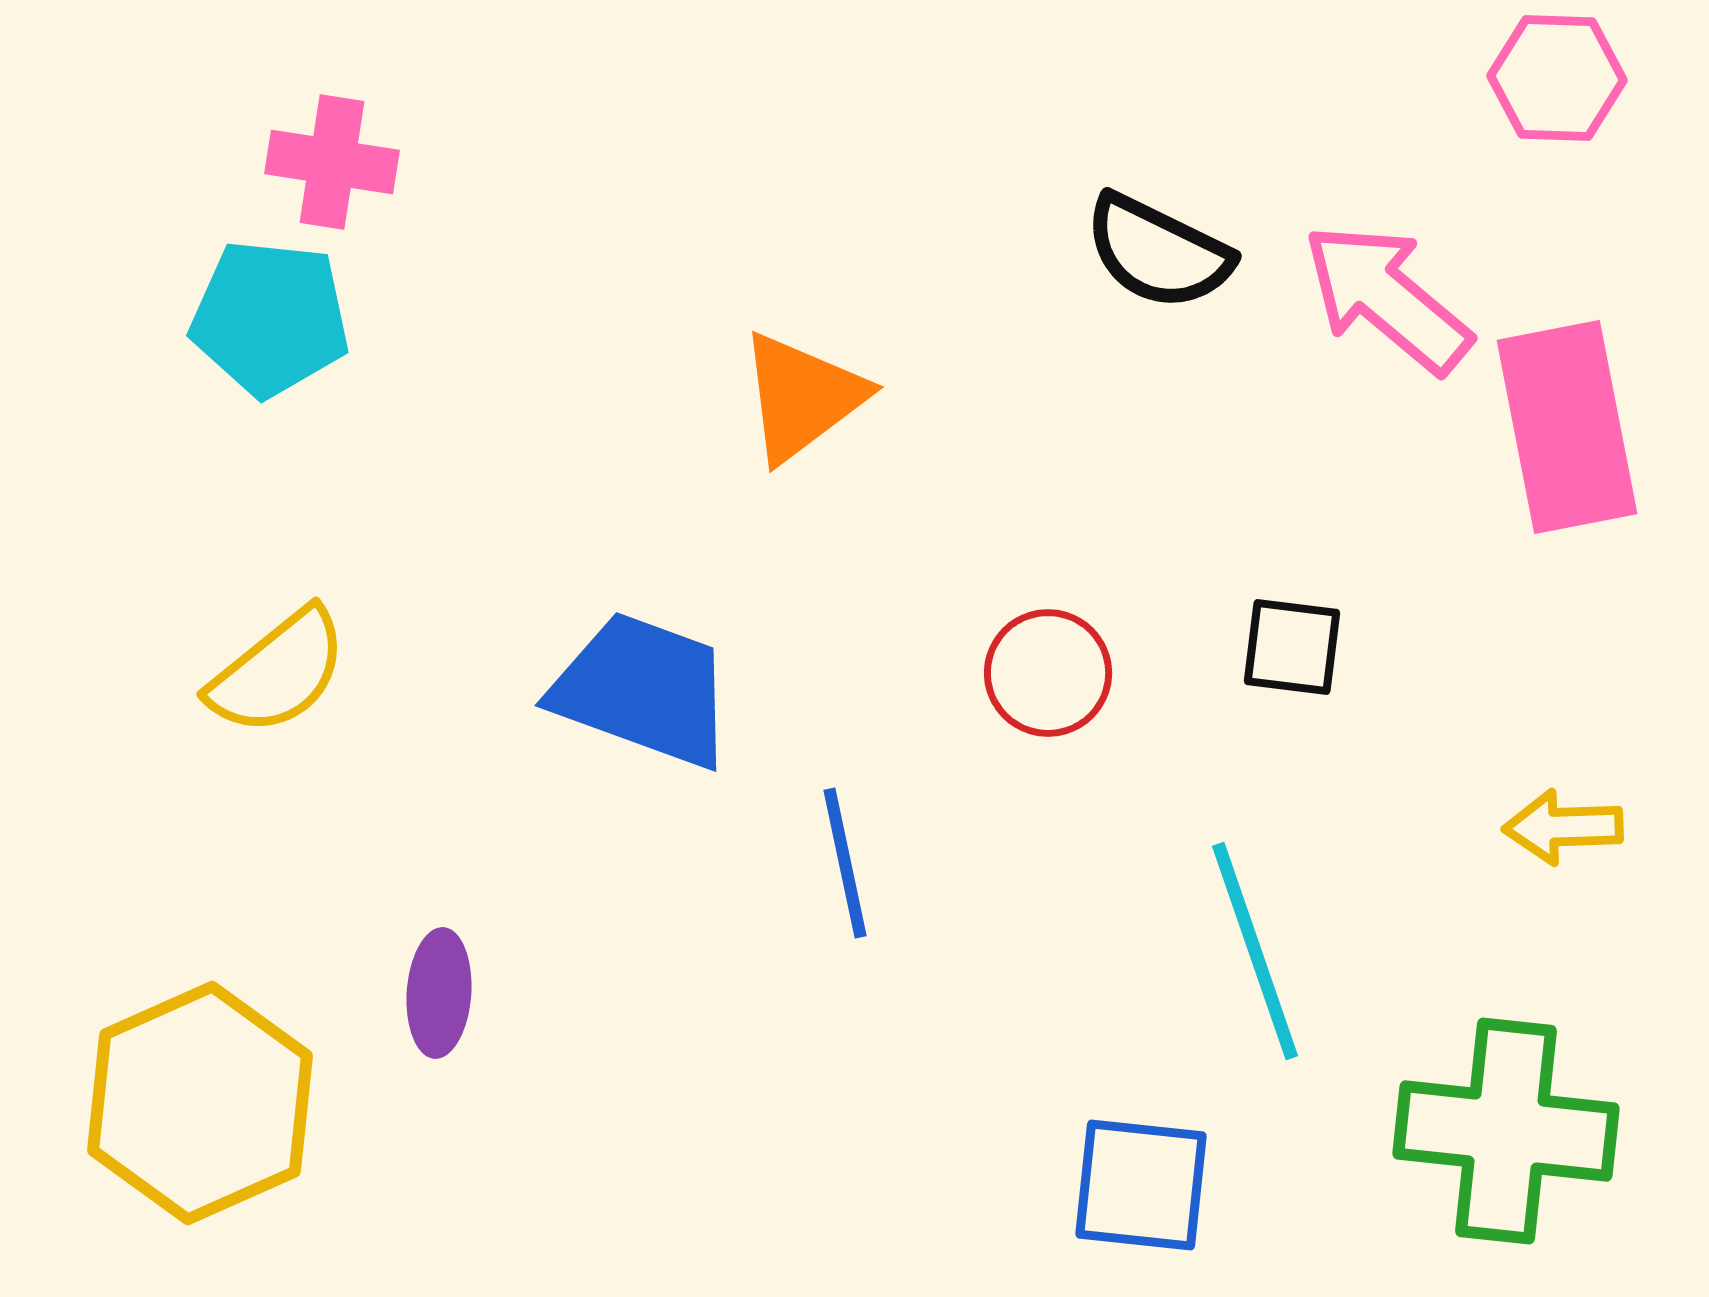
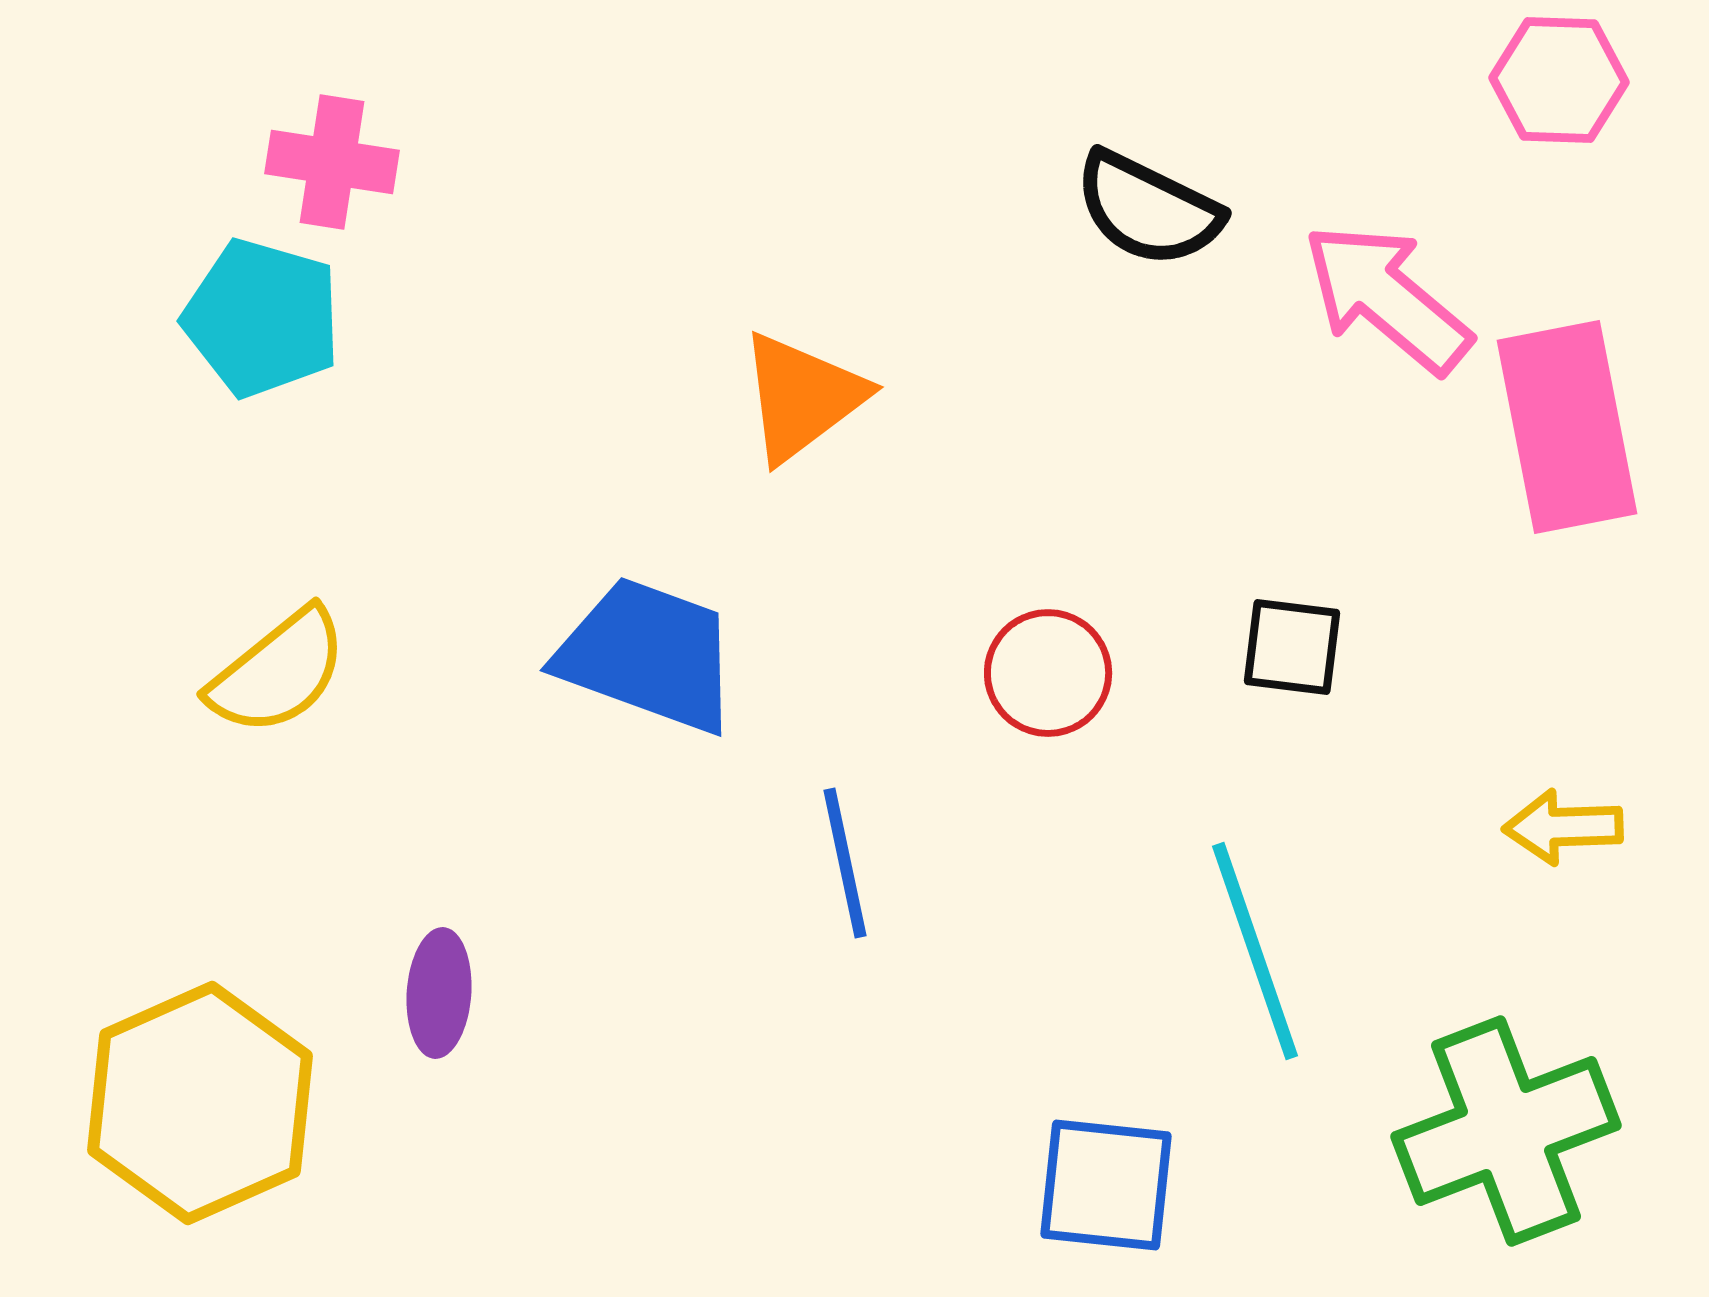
pink hexagon: moved 2 px right, 2 px down
black semicircle: moved 10 px left, 43 px up
cyan pentagon: moved 8 px left; rotated 10 degrees clockwise
blue trapezoid: moved 5 px right, 35 px up
green cross: rotated 27 degrees counterclockwise
blue square: moved 35 px left
